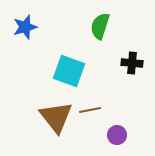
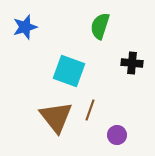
brown line: rotated 60 degrees counterclockwise
